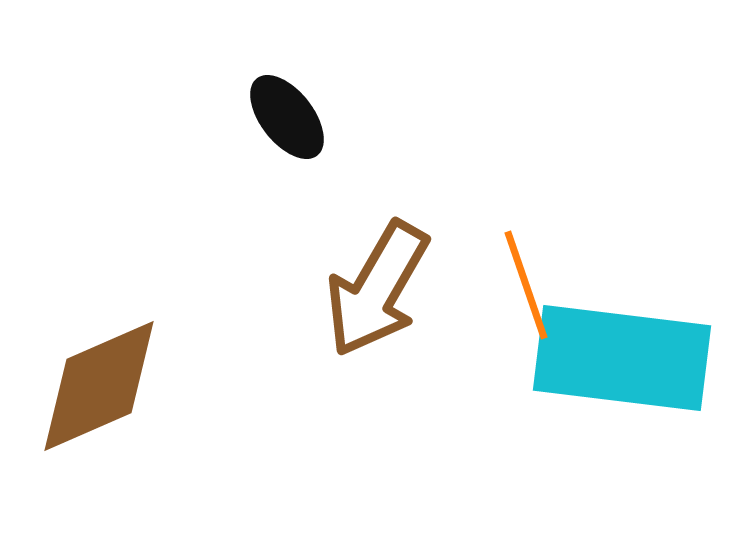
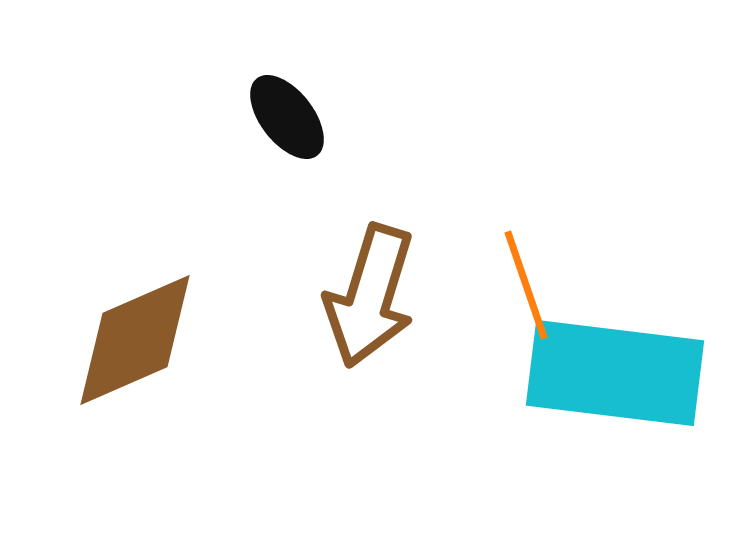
brown arrow: moved 7 px left, 7 px down; rotated 13 degrees counterclockwise
cyan rectangle: moved 7 px left, 15 px down
brown diamond: moved 36 px right, 46 px up
